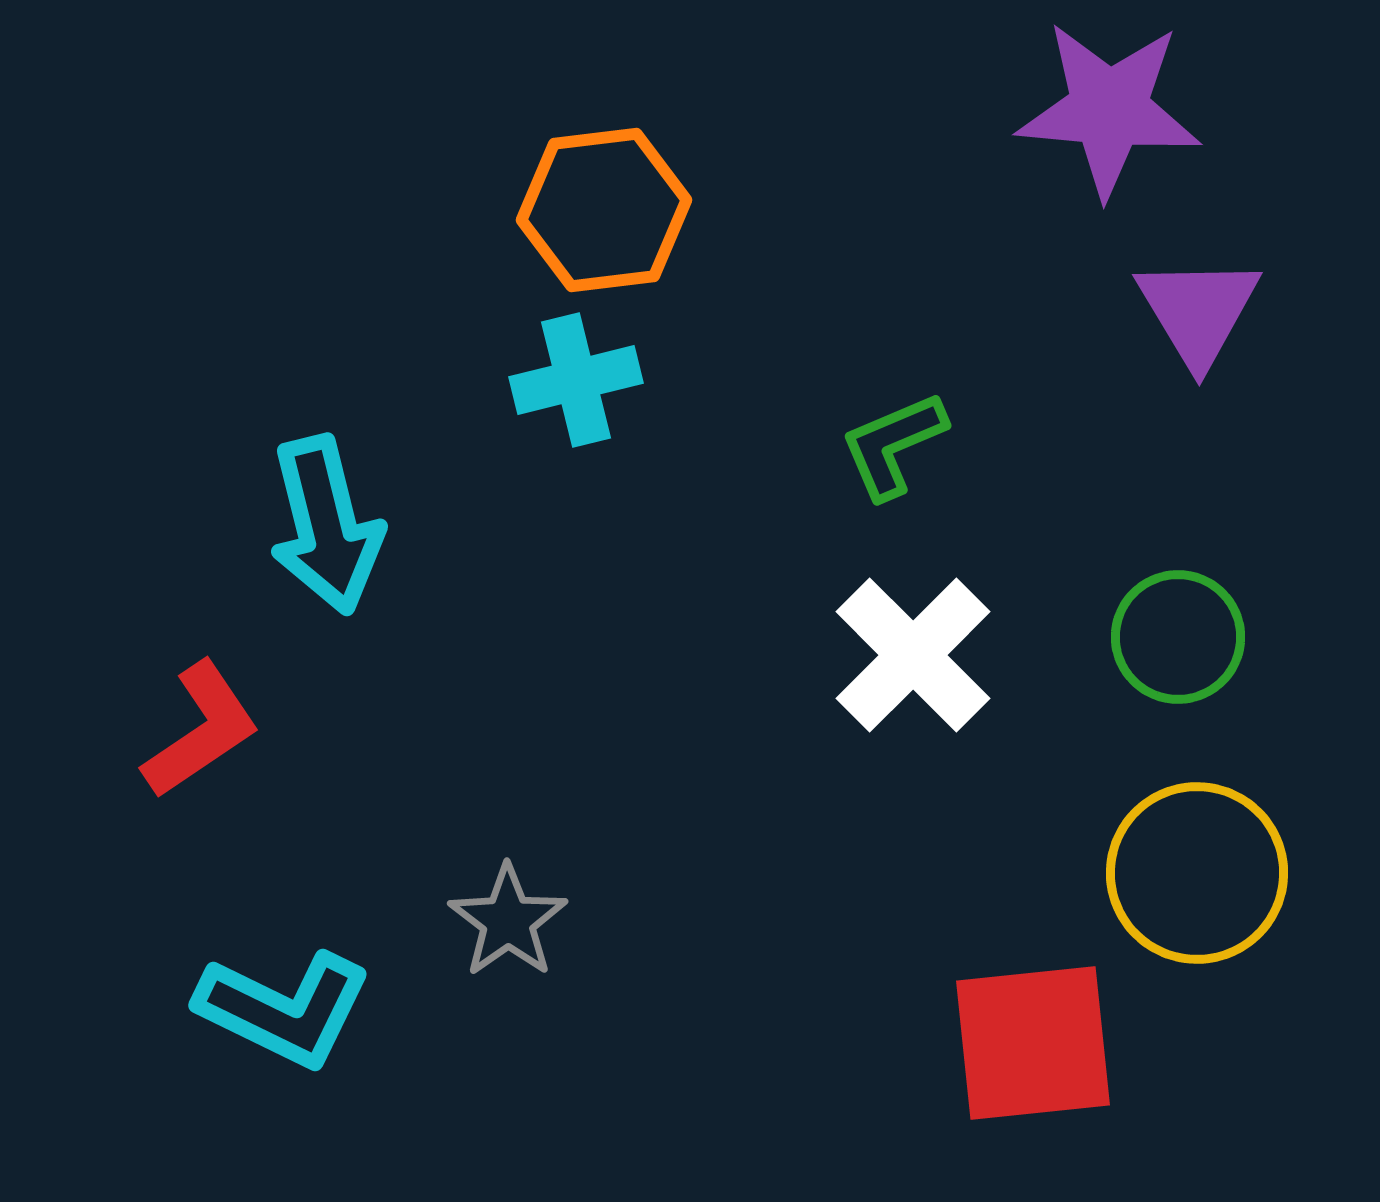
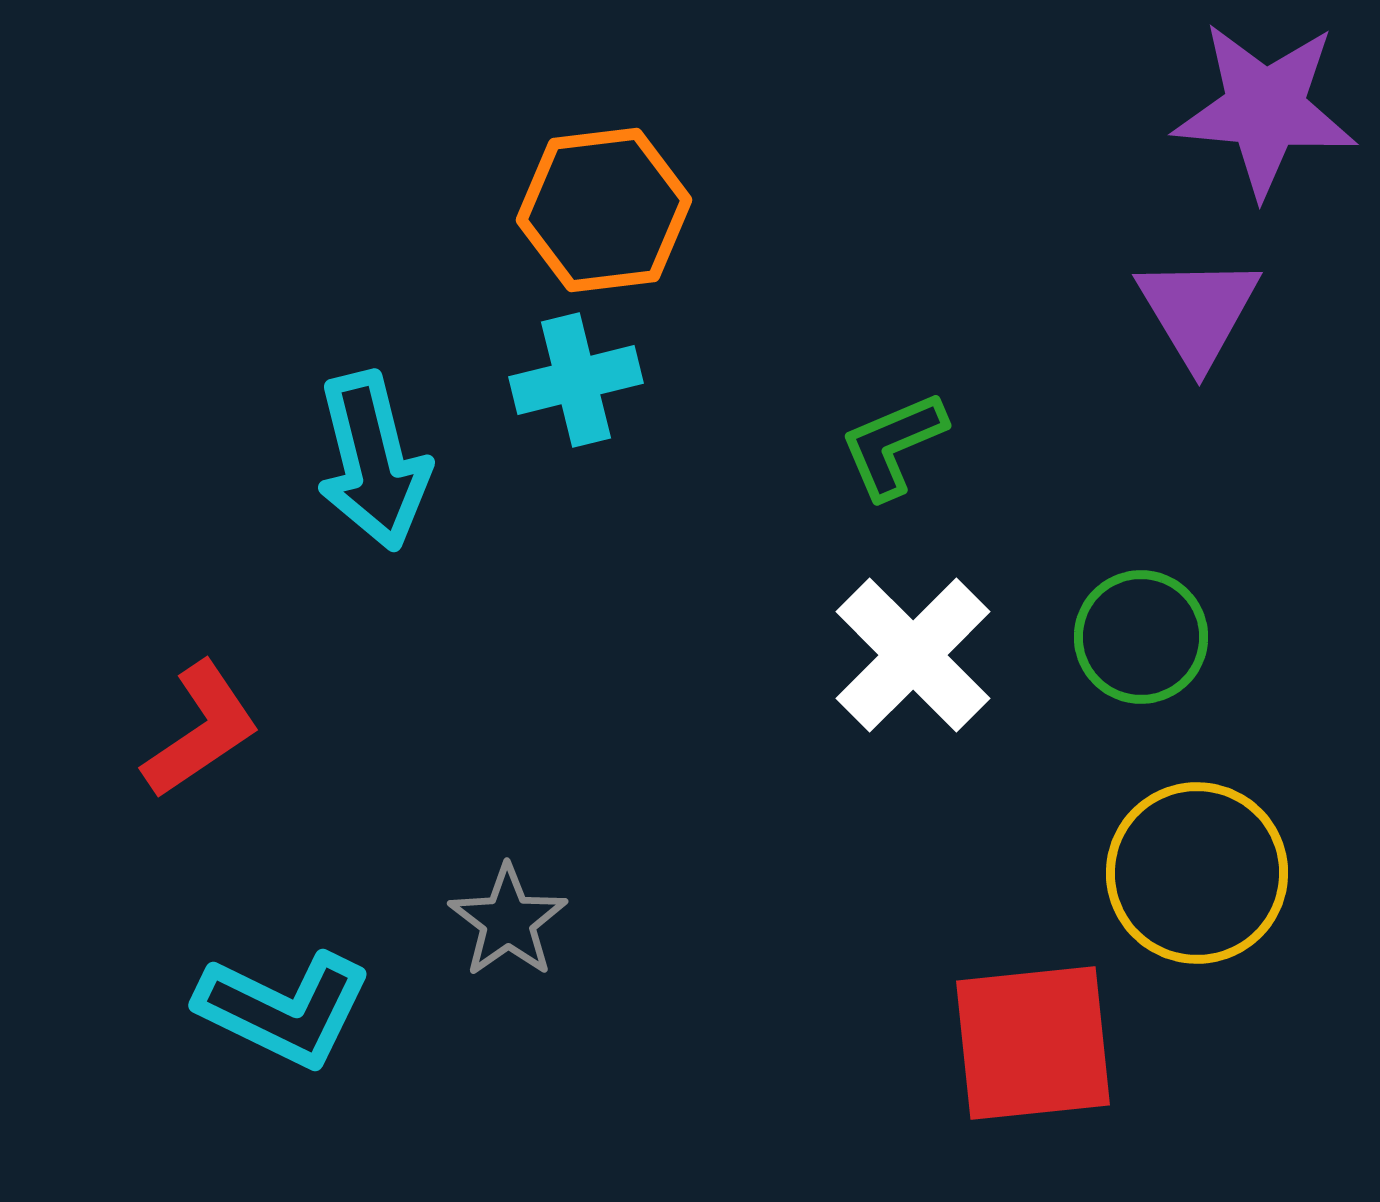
purple star: moved 156 px right
cyan arrow: moved 47 px right, 64 px up
green circle: moved 37 px left
